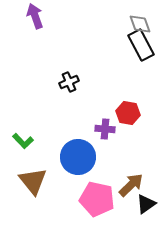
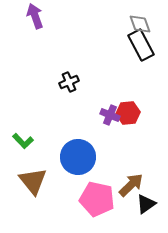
red hexagon: rotated 15 degrees counterclockwise
purple cross: moved 5 px right, 14 px up; rotated 18 degrees clockwise
